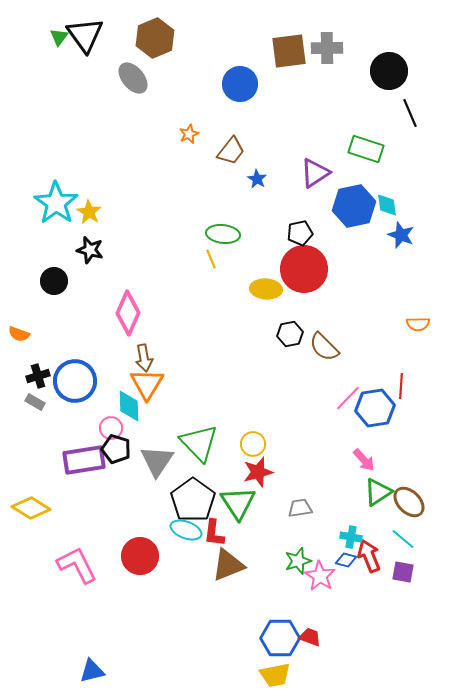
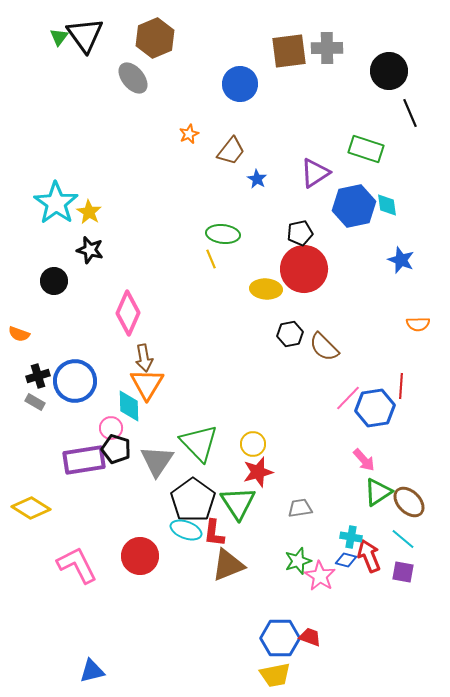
blue star at (401, 235): moved 25 px down
